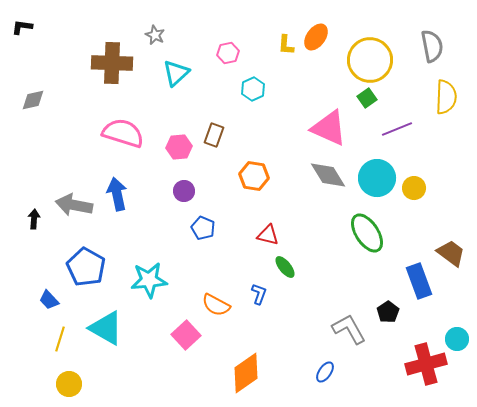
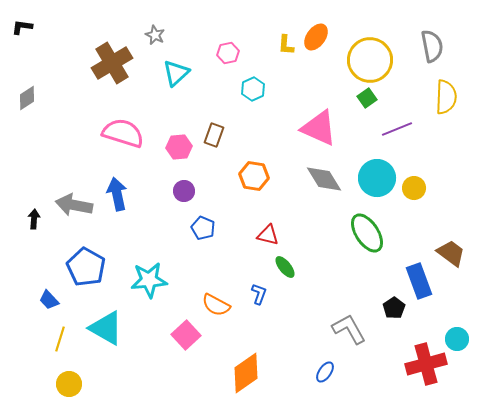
brown cross at (112, 63): rotated 33 degrees counterclockwise
gray diamond at (33, 100): moved 6 px left, 2 px up; rotated 20 degrees counterclockwise
pink triangle at (329, 128): moved 10 px left
gray diamond at (328, 175): moved 4 px left, 4 px down
black pentagon at (388, 312): moved 6 px right, 4 px up
